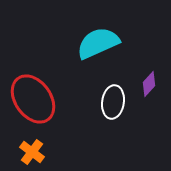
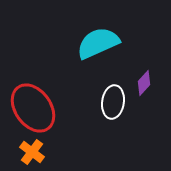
purple diamond: moved 5 px left, 1 px up
red ellipse: moved 9 px down
